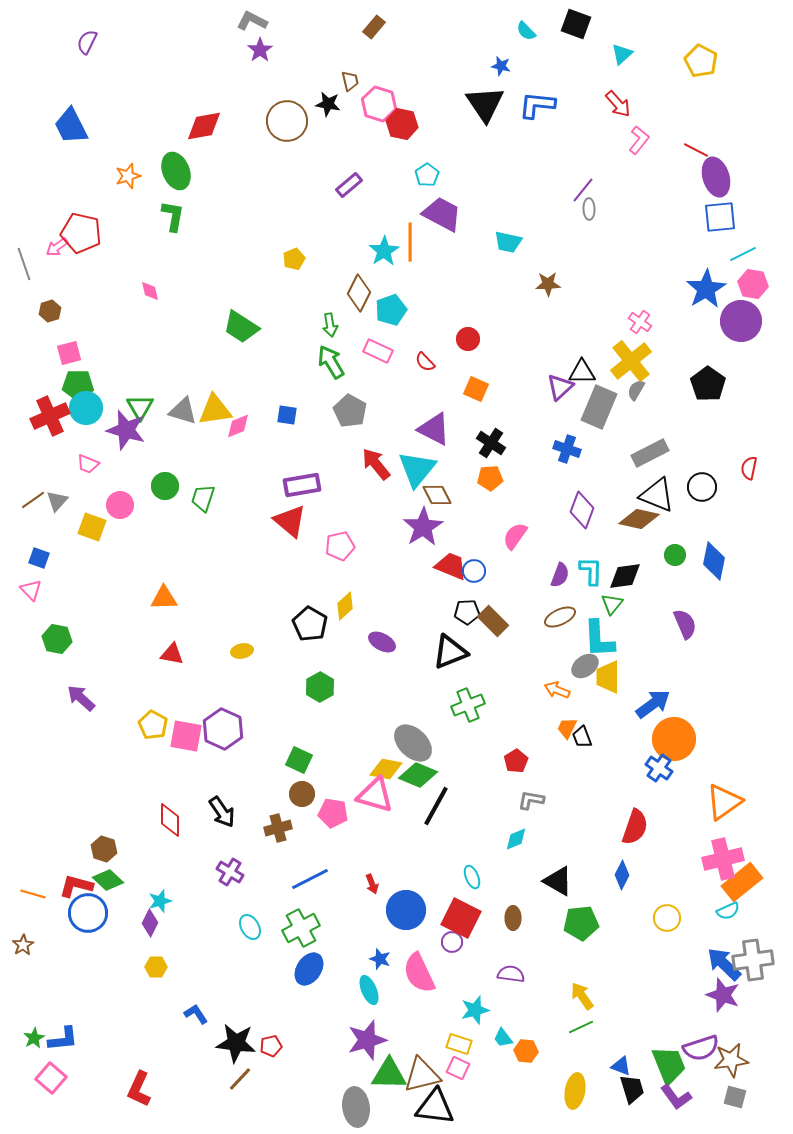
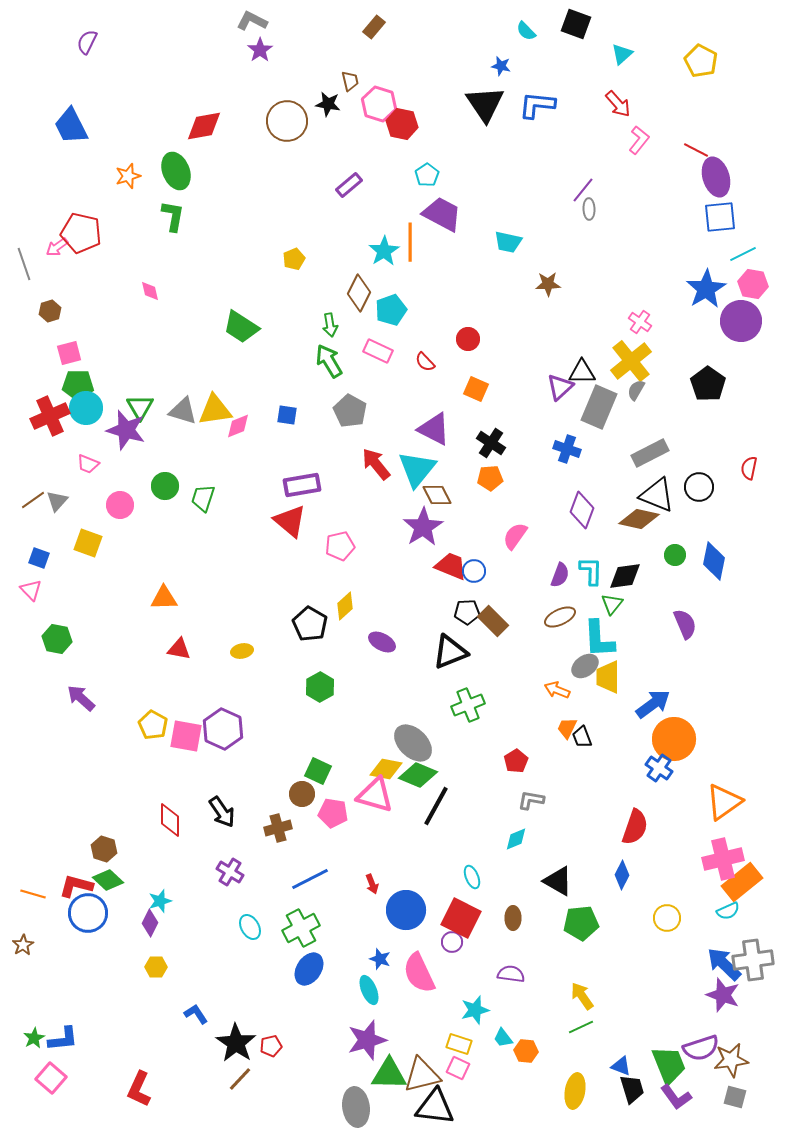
green arrow at (331, 362): moved 2 px left, 1 px up
black circle at (702, 487): moved 3 px left
yellow square at (92, 527): moved 4 px left, 16 px down
red triangle at (172, 654): moved 7 px right, 5 px up
green square at (299, 760): moved 19 px right, 11 px down
black star at (236, 1043): rotated 27 degrees clockwise
